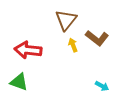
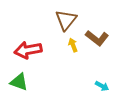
red arrow: rotated 16 degrees counterclockwise
